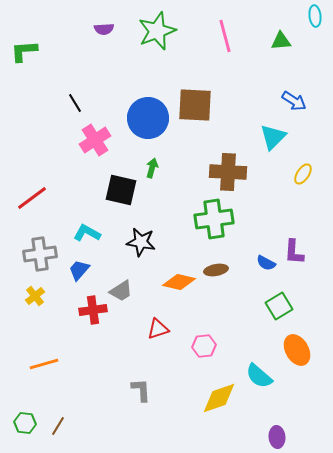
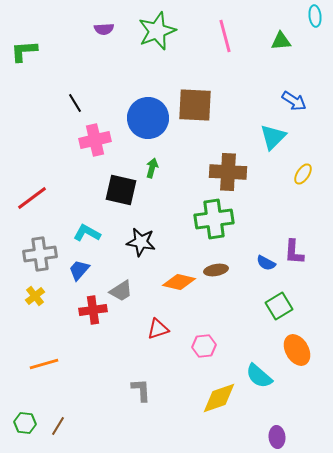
pink cross: rotated 20 degrees clockwise
